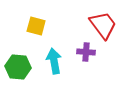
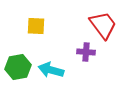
yellow square: rotated 12 degrees counterclockwise
cyan arrow: moved 3 px left, 9 px down; rotated 65 degrees counterclockwise
green hexagon: rotated 15 degrees counterclockwise
